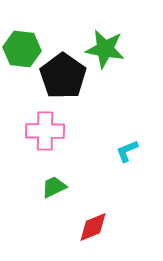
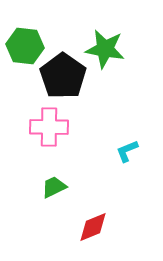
green hexagon: moved 3 px right, 3 px up
pink cross: moved 4 px right, 4 px up
